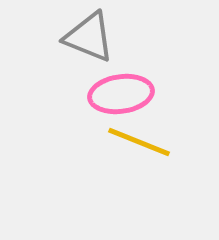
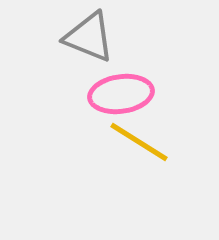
yellow line: rotated 10 degrees clockwise
